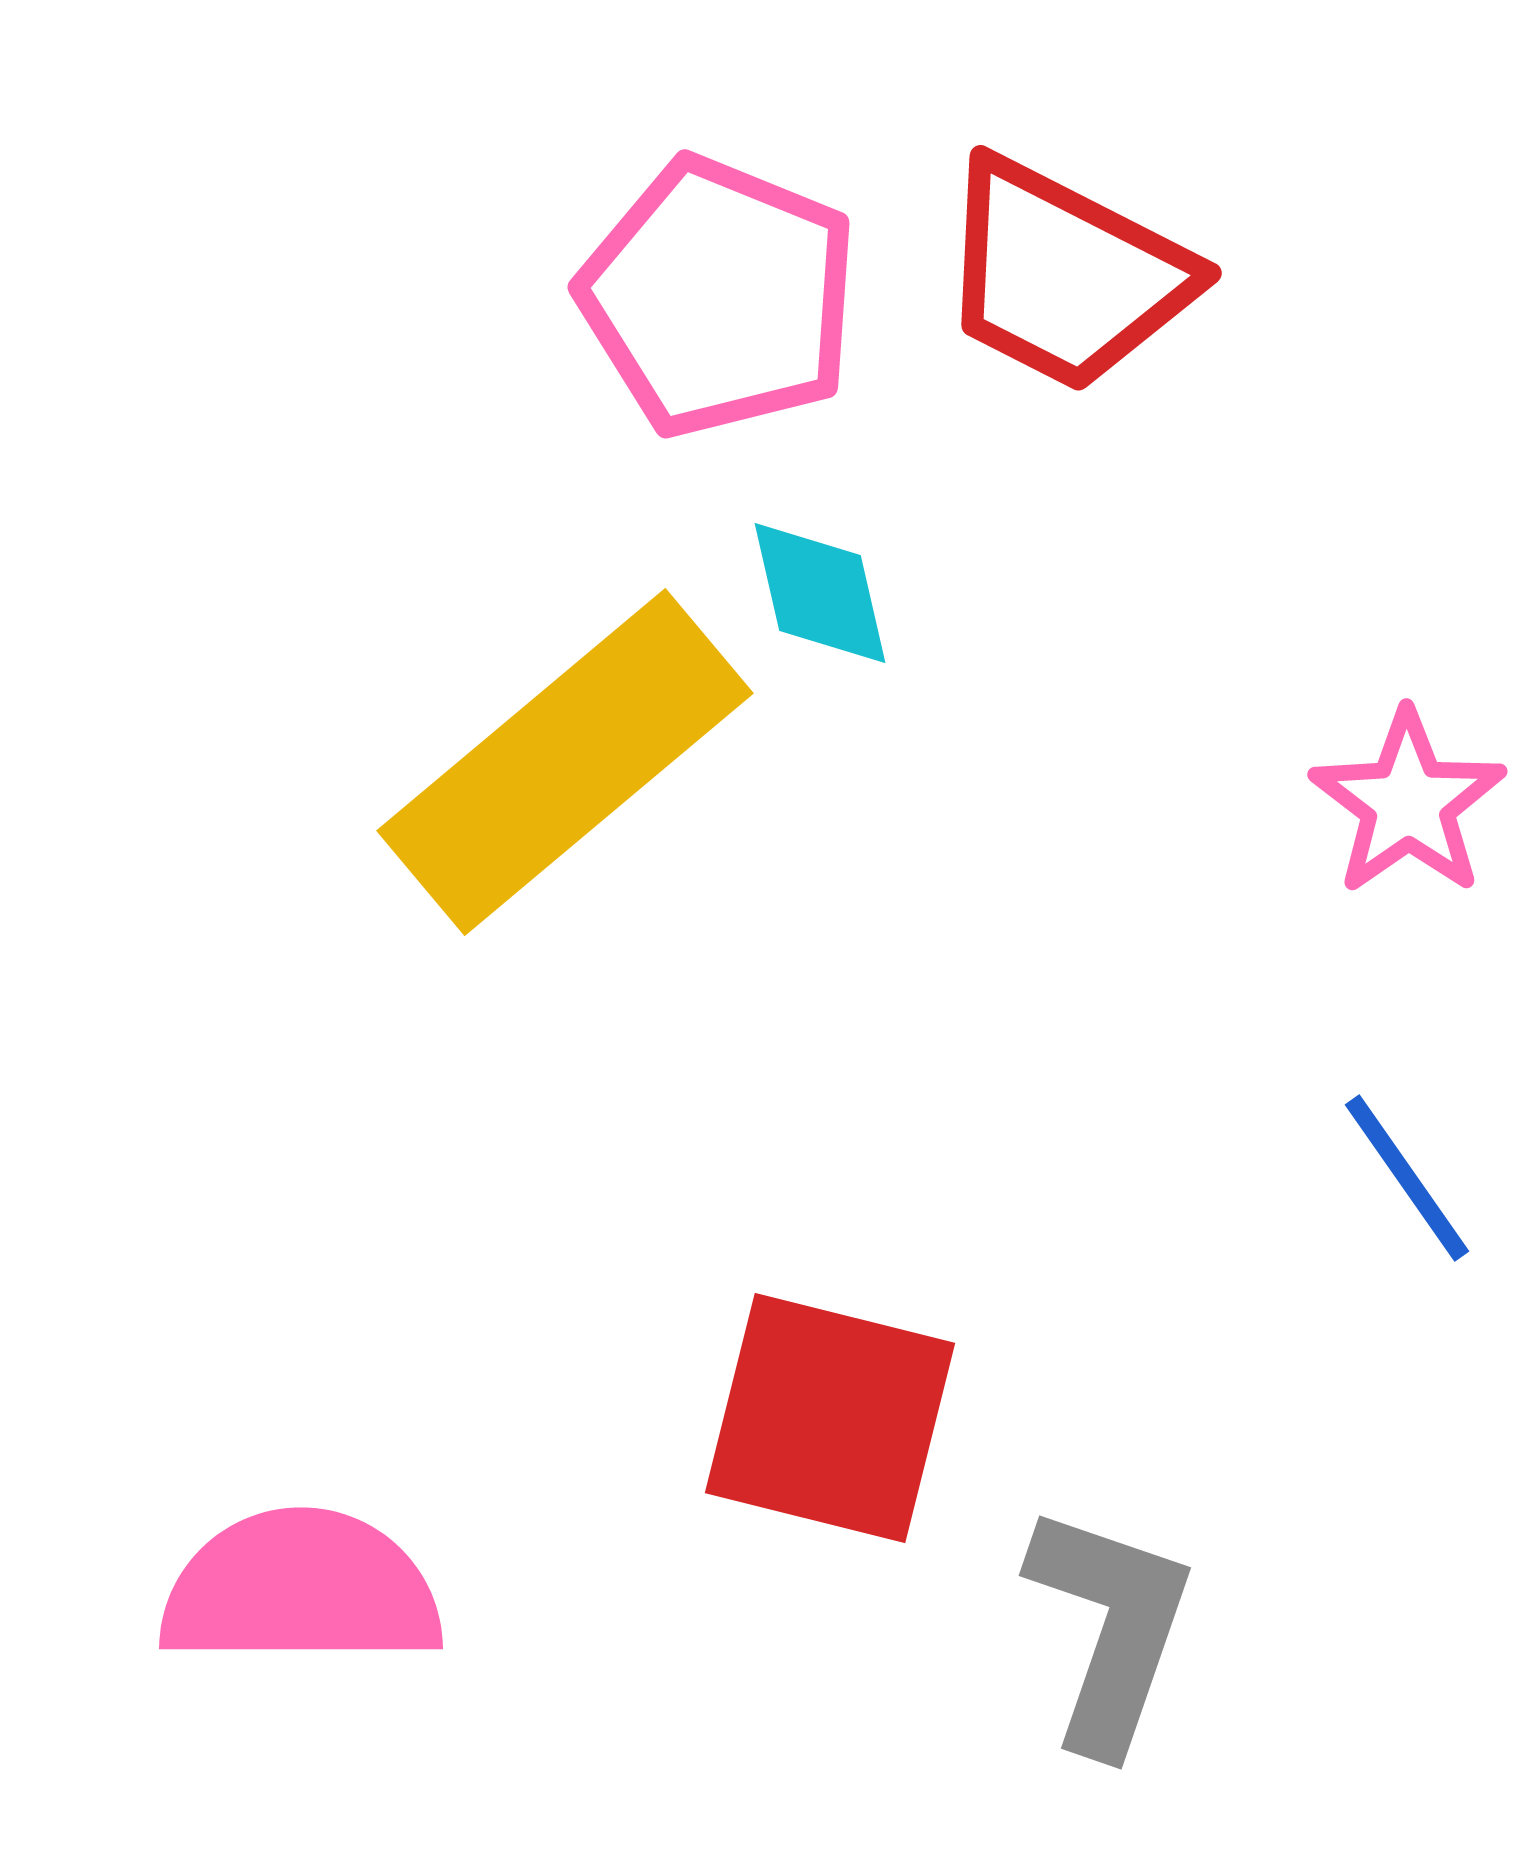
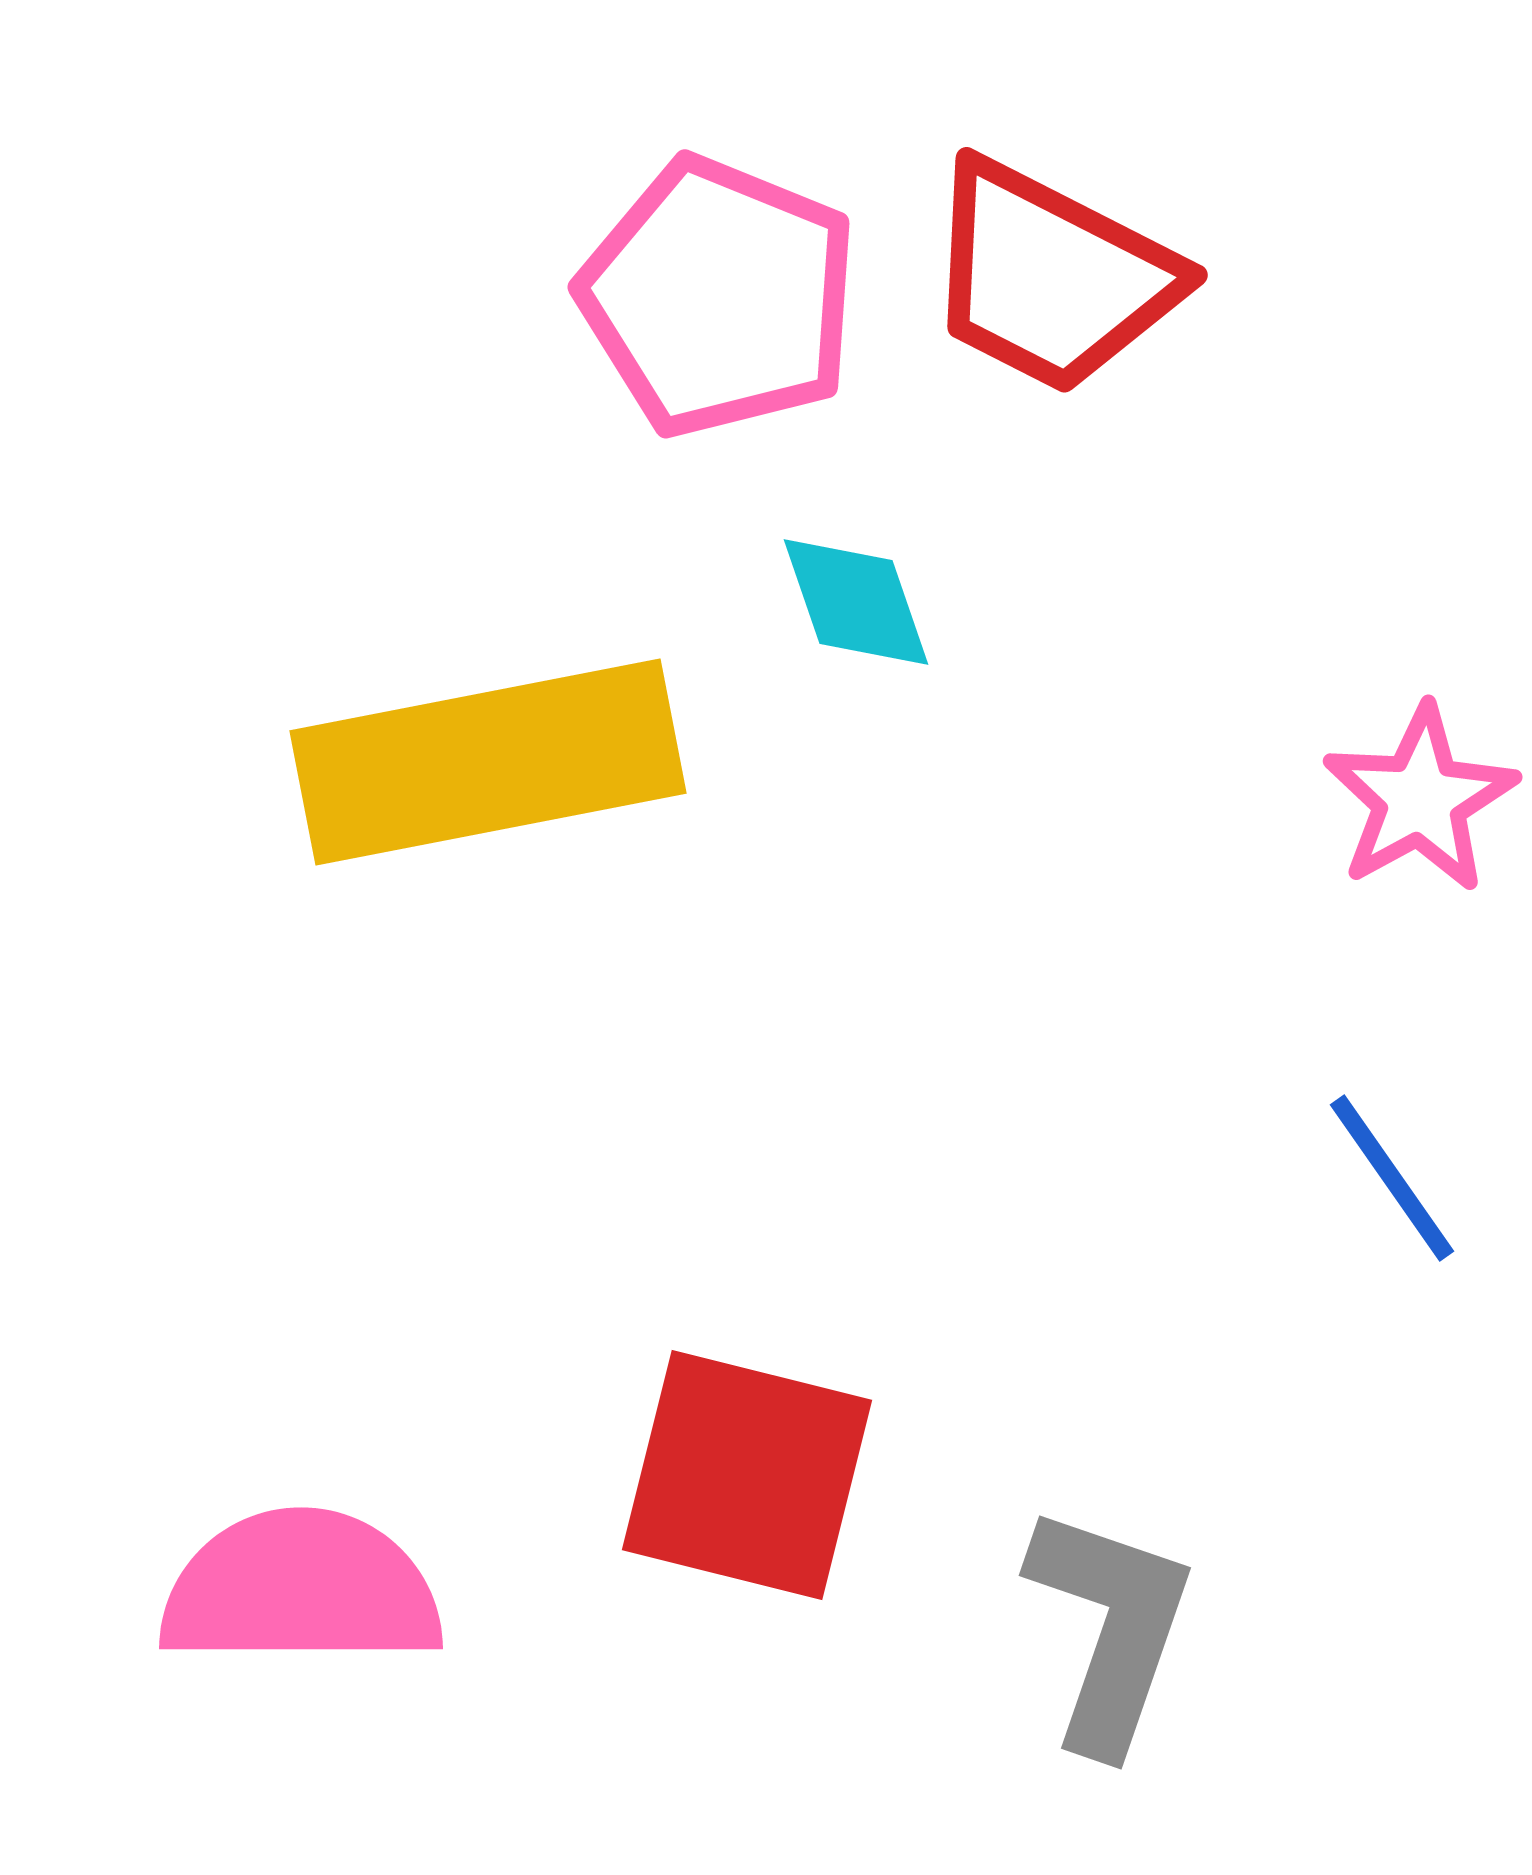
red trapezoid: moved 14 px left, 2 px down
cyan diamond: moved 36 px right, 9 px down; rotated 6 degrees counterclockwise
yellow rectangle: moved 77 px left; rotated 29 degrees clockwise
pink star: moved 12 px right, 4 px up; rotated 6 degrees clockwise
blue line: moved 15 px left
red square: moved 83 px left, 57 px down
